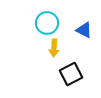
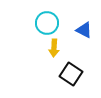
black square: rotated 30 degrees counterclockwise
